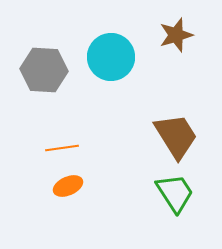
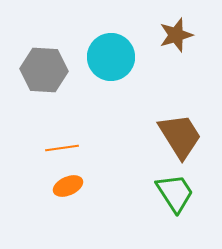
brown trapezoid: moved 4 px right
